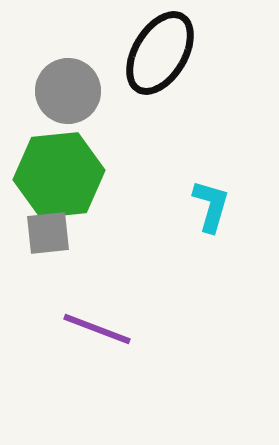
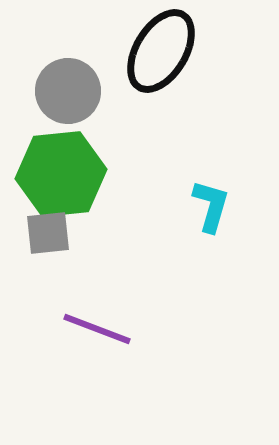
black ellipse: moved 1 px right, 2 px up
green hexagon: moved 2 px right, 1 px up
